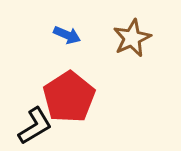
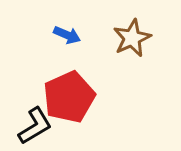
red pentagon: rotated 9 degrees clockwise
